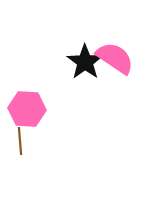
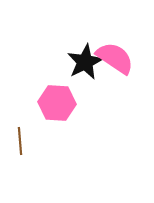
black star: rotated 9 degrees clockwise
pink hexagon: moved 30 px right, 6 px up
